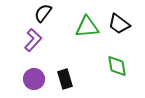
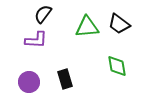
black semicircle: moved 1 px down
purple L-shape: moved 3 px right; rotated 50 degrees clockwise
purple circle: moved 5 px left, 3 px down
